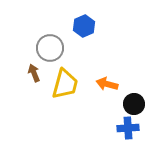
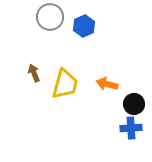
gray circle: moved 31 px up
blue cross: moved 3 px right
